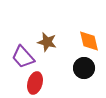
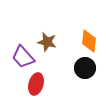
orange diamond: rotated 20 degrees clockwise
black circle: moved 1 px right
red ellipse: moved 1 px right, 1 px down
